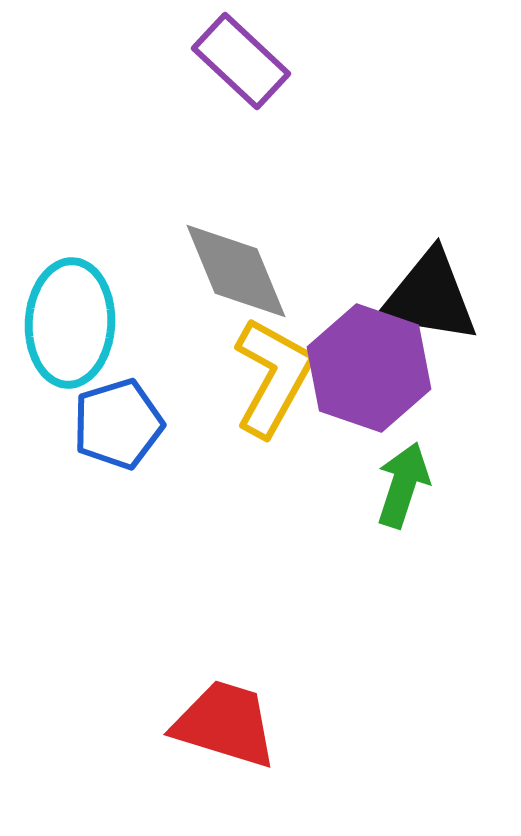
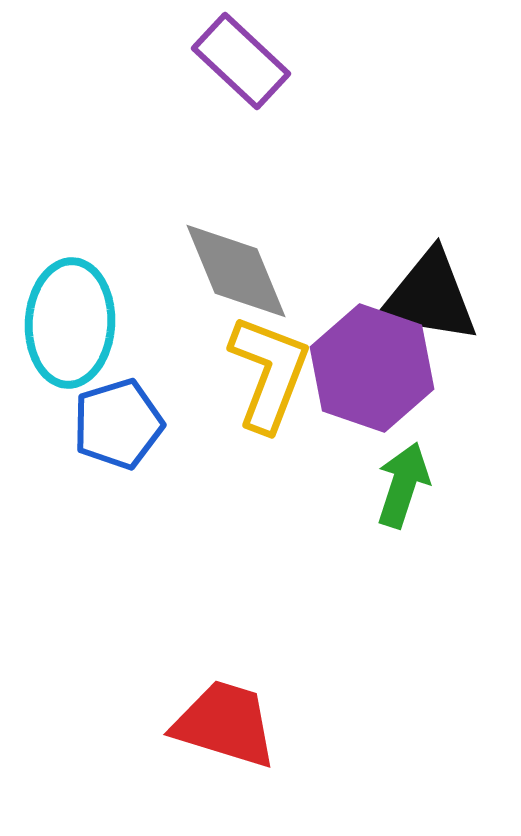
purple hexagon: moved 3 px right
yellow L-shape: moved 4 px left, 4 px up; rotated 8 degrees counterclockwise
